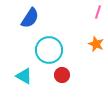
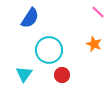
pink line: rotated 64 degrees counterclockwise
orange star: moved 2 px left
cyan triangle: moved 2 px up; rotated 36 degrees clockwise
